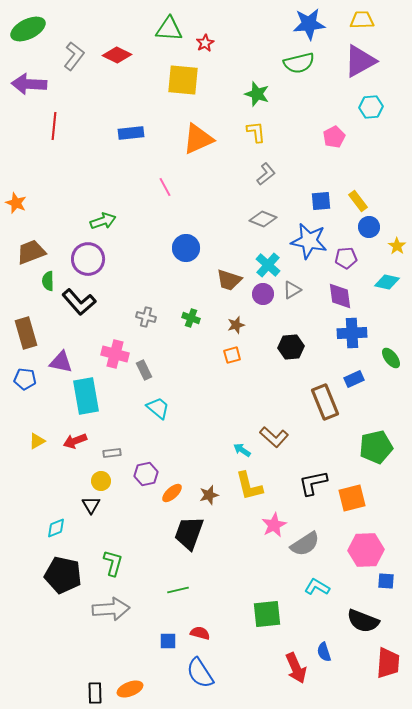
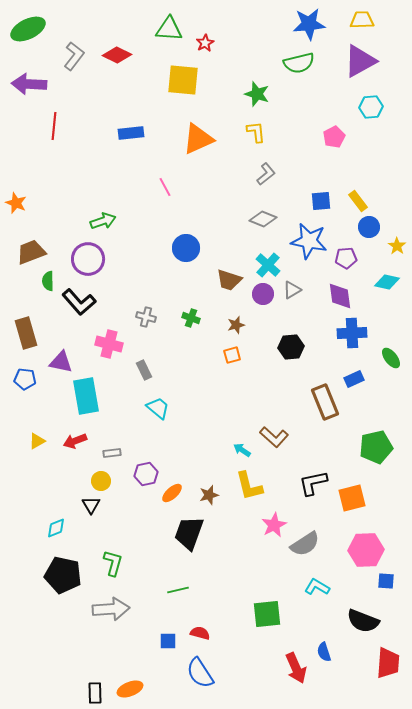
pink cross at (115, 354): moved 6 px left, 10 px up
